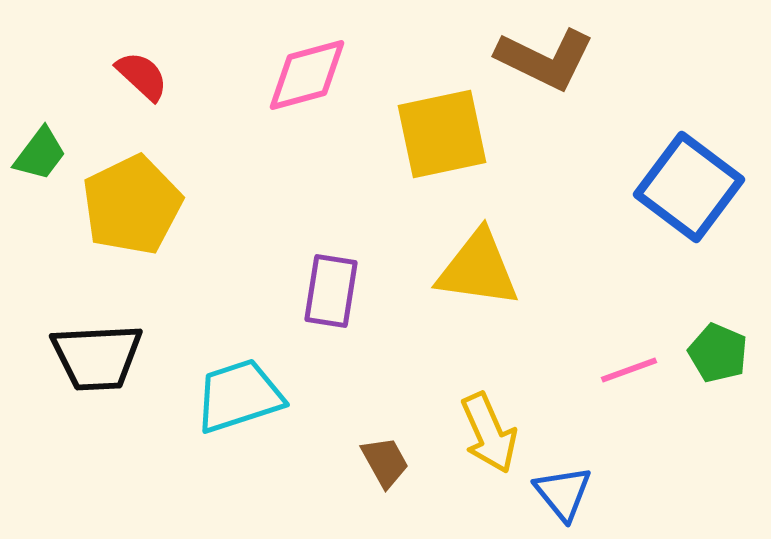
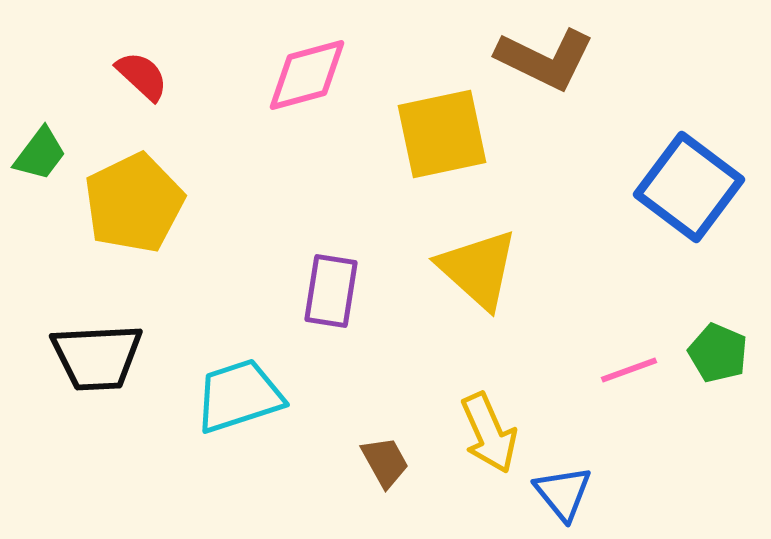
yellow pentagon: moved 2 px right, 2 px up
yellow triangle: rotated 34 degrees clockwise
